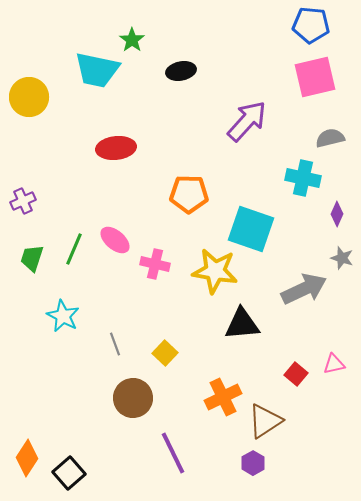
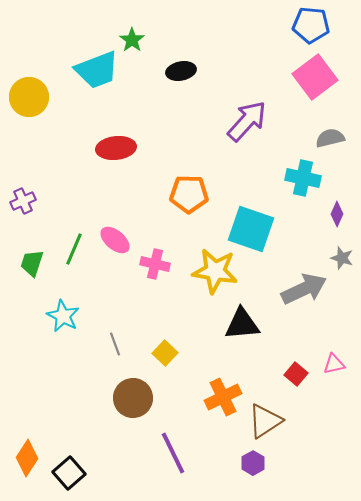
cyan trapezoid: rotated 33 degrees counterclockwise
pink square: rotated 24 degrees counterclockwise
green trapezoid: moved 5 px down
